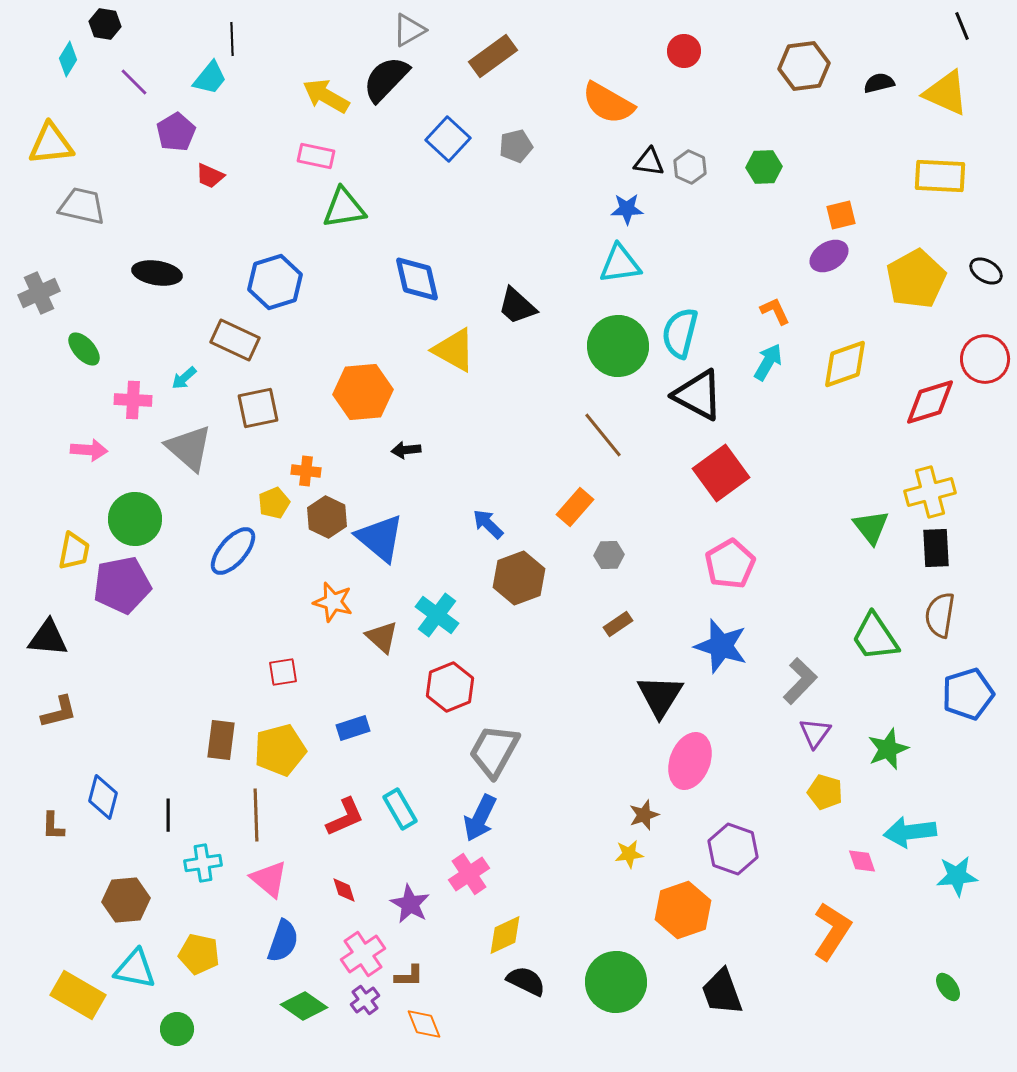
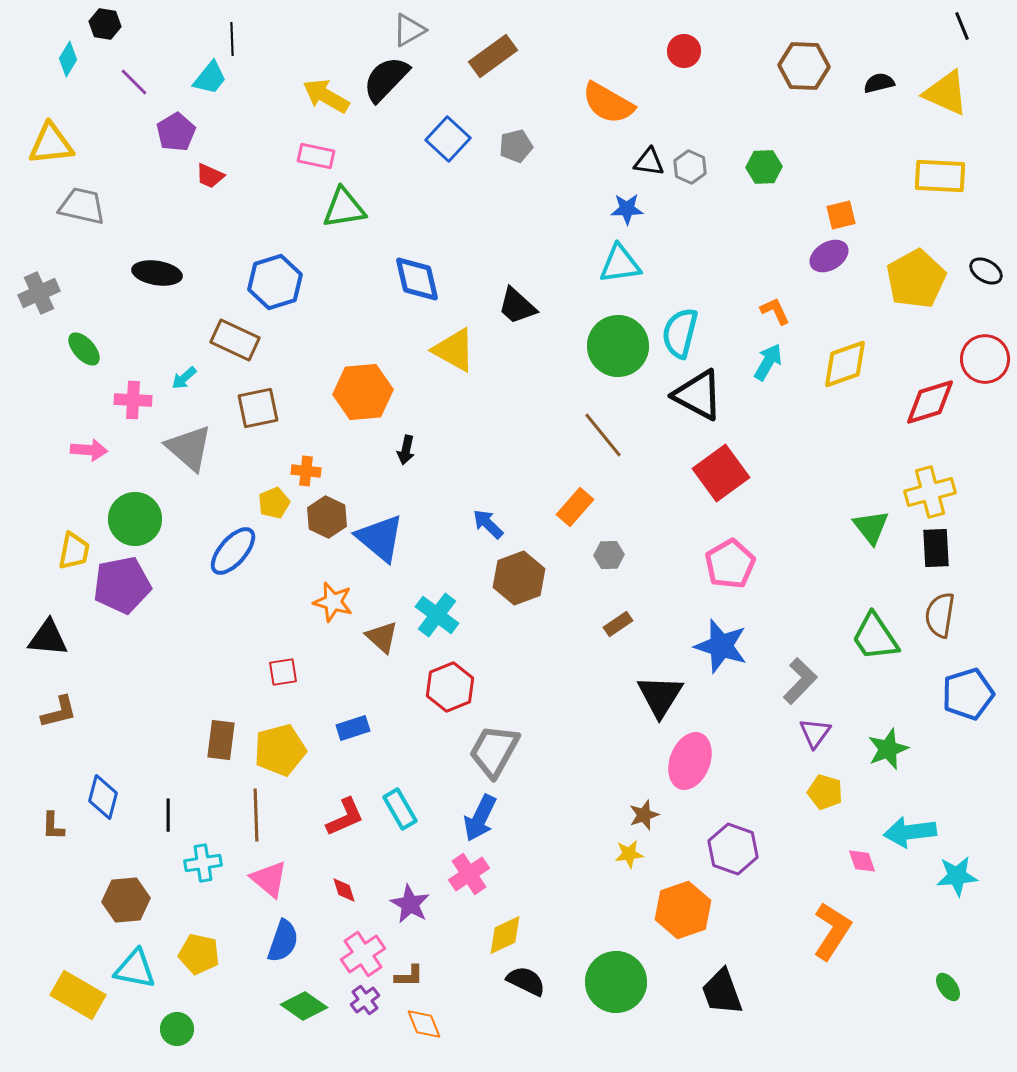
brown hexagon at (804, 66): rotated 9 degrees clockwise
black arrow at (406, 450): rotated 72 degrees counterclockwise
